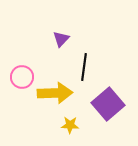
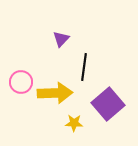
pink circle: moved 1 px left, 5 px down
yellow star: moved 4 px right, 2 px up
